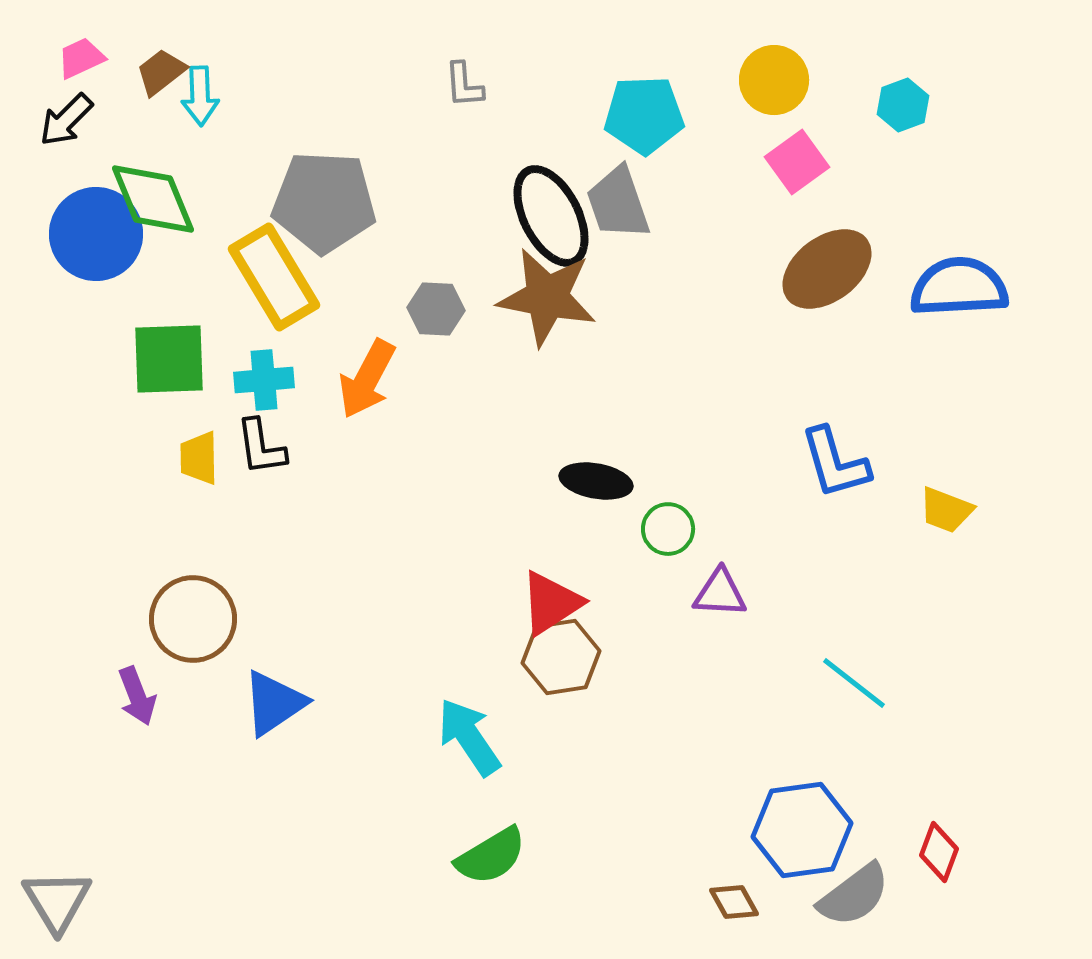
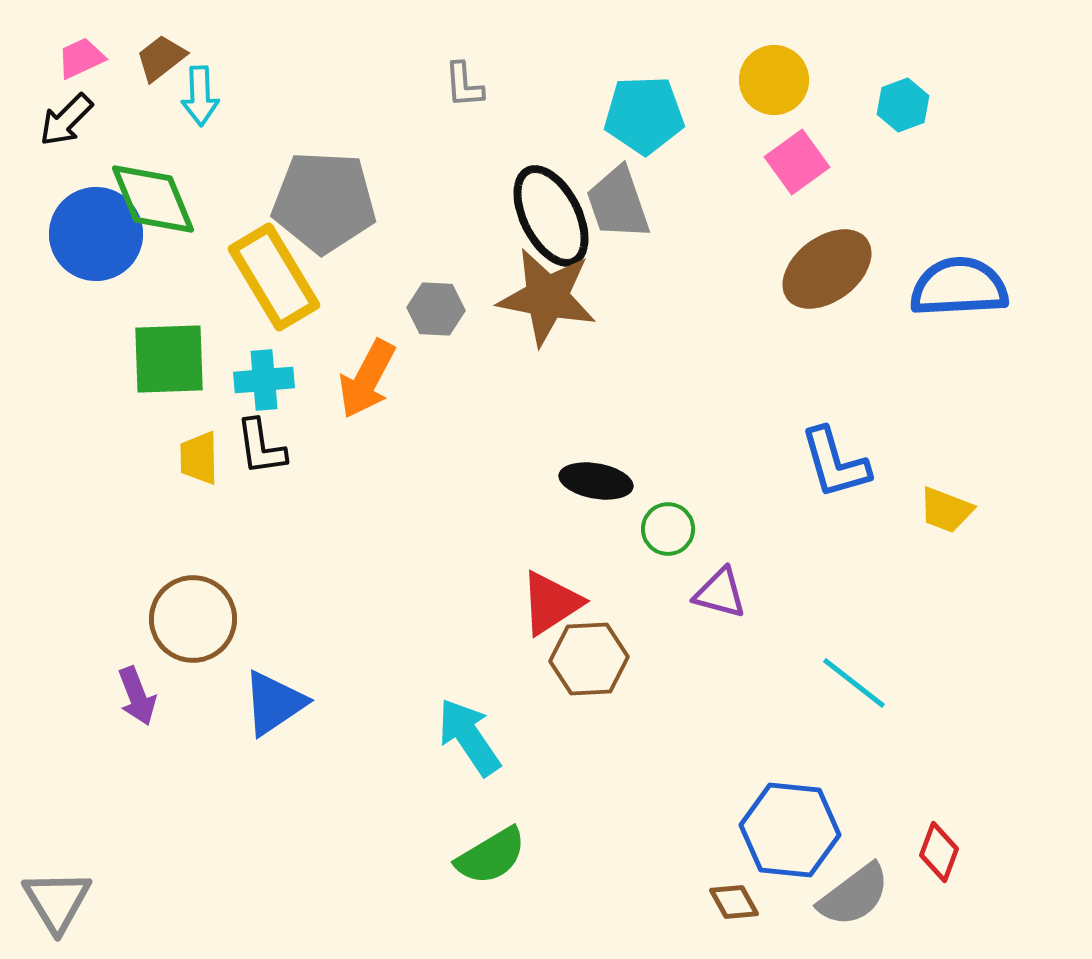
brown trapezoid at (161, 72): moved 14 px up
purple triangle at (720, 593): rotated 12 degrees clockwise
brown hexagon at (561, 657): moved 28 px right, 2 px down; rotated 6 degrees clockwise
blue hexagon at (802, 830): moved 12 px left; rotated 14 degrees clockwise
